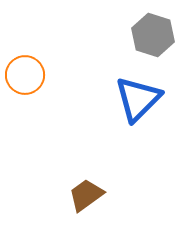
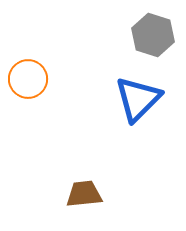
orange circle: moved 3 px right, 4 px down
brown trapezoid: moved 2 px left, 1 px up; rotated 30 degrees clockwise
